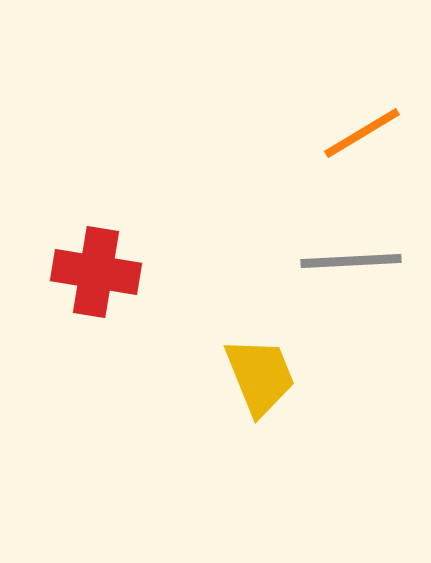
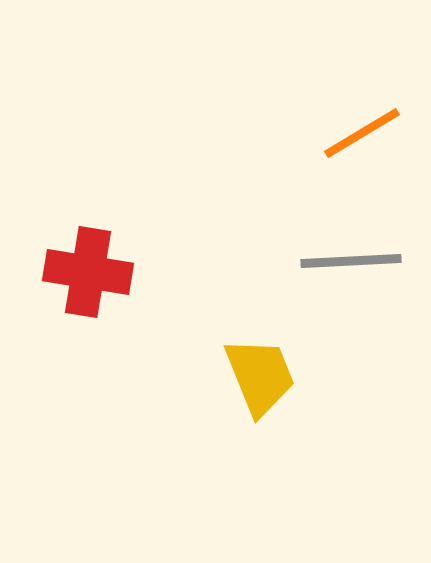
red cross: moved 8 px left
